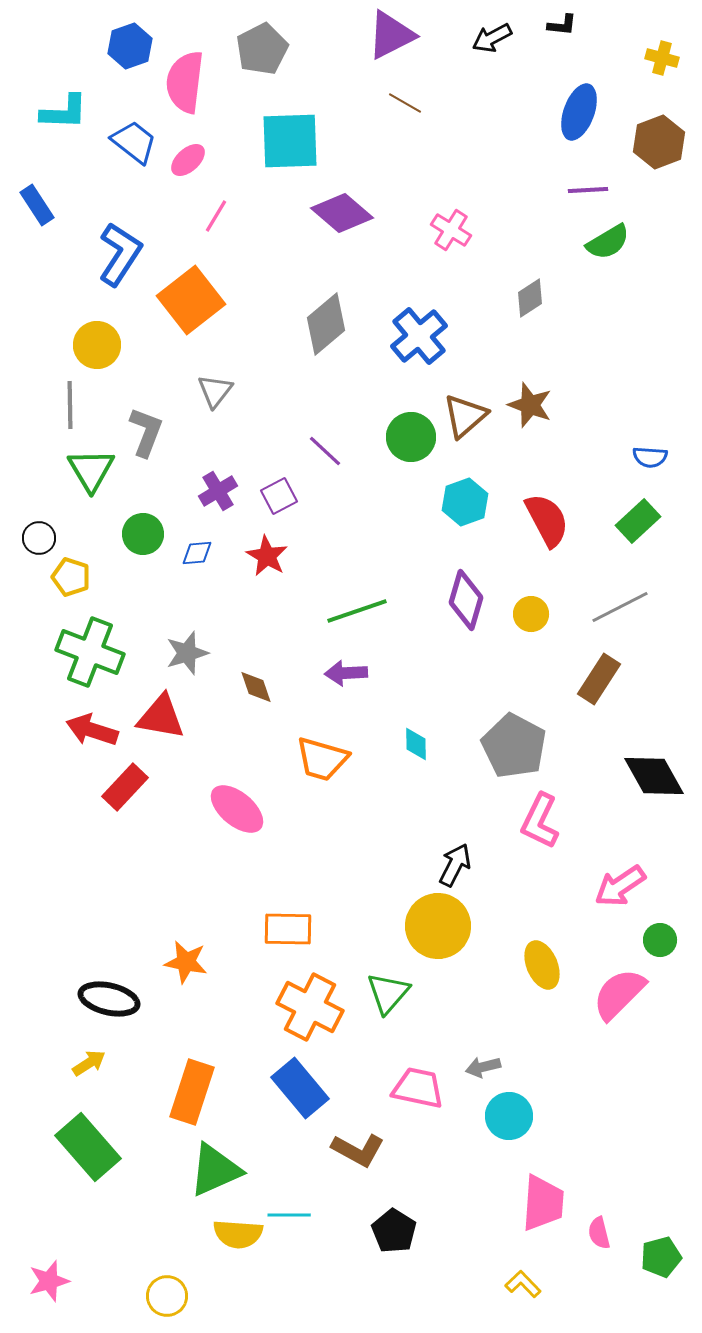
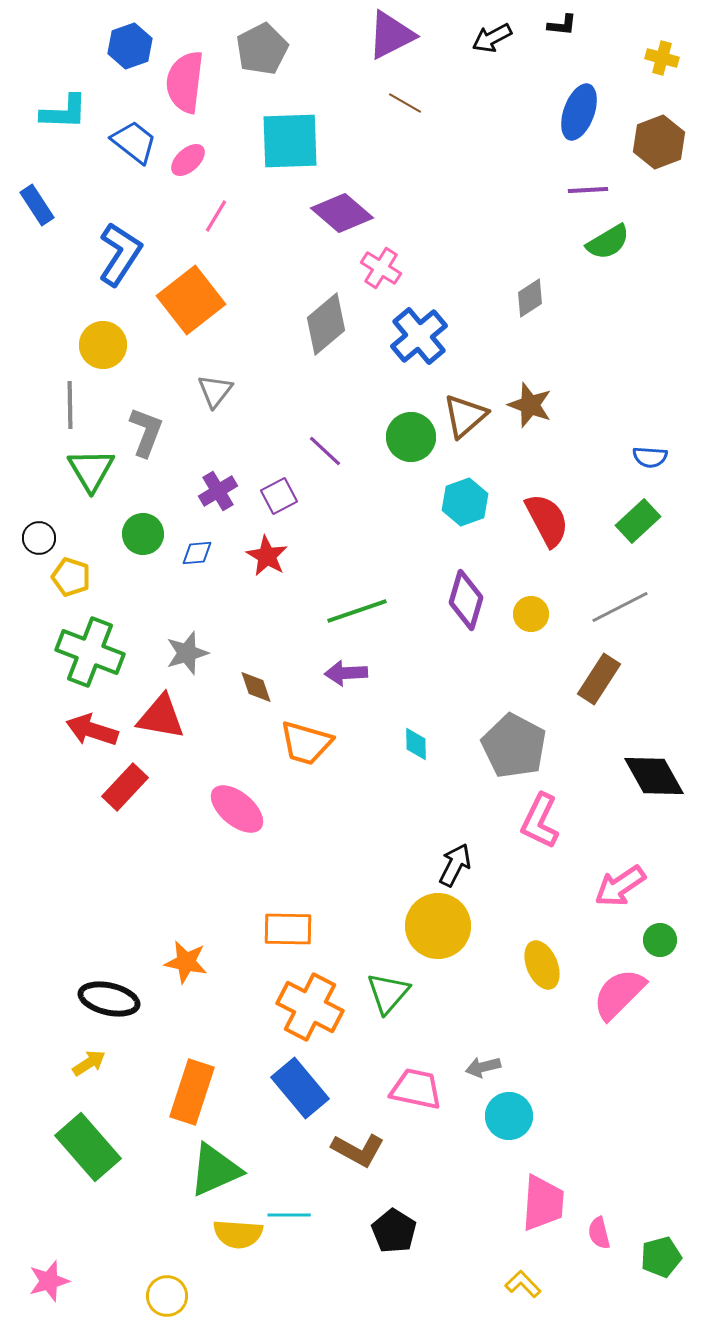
pink cross at (451, 230): moved 70 px left, 38 px down
yellow circle at (97, 345): moved 6 px right
orange trapezoid at (322, 759): moved 16 px left, 16 px up
pink trapezoid at (418, 1088): moved 2 px left, 1 px down
